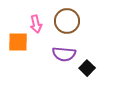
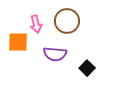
purple semicircle: moved 9 px left
